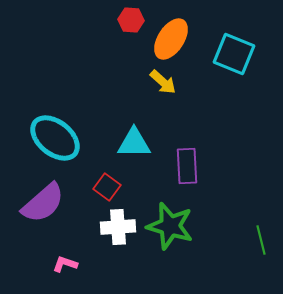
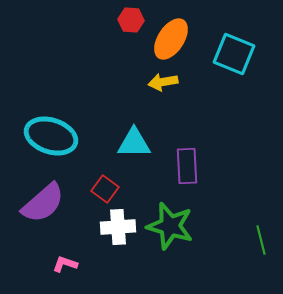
yellow arrow: rotated 128 degrees clockwise
cyan ellipse: moved 4 px left, 2 px up; rotated 21 degrees counterclockwise
red square: moved 2 px left, 2 px down
